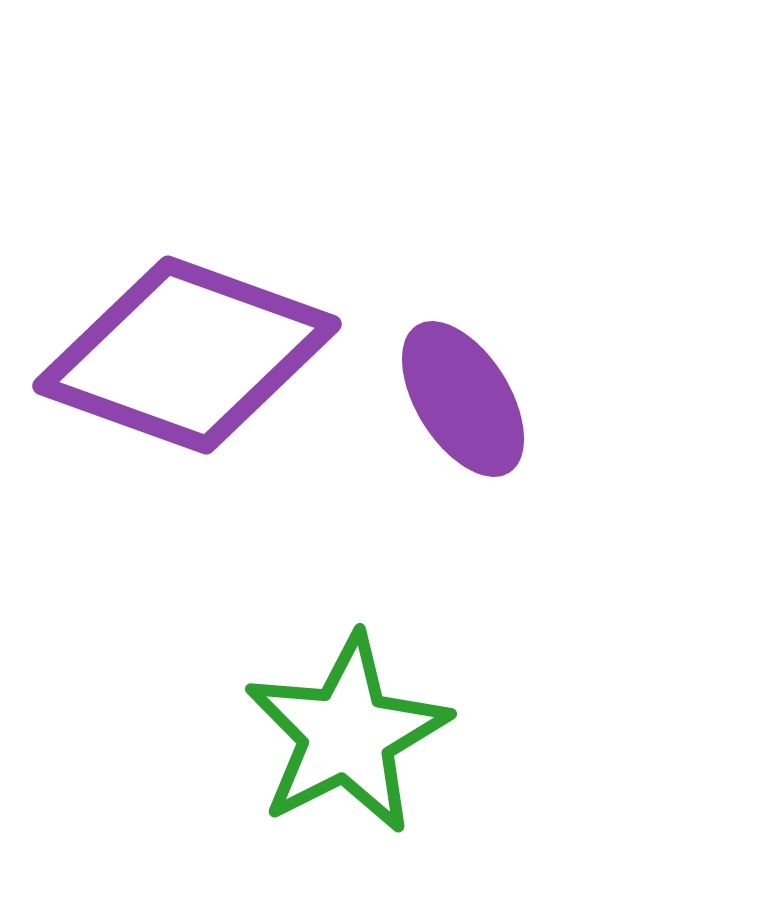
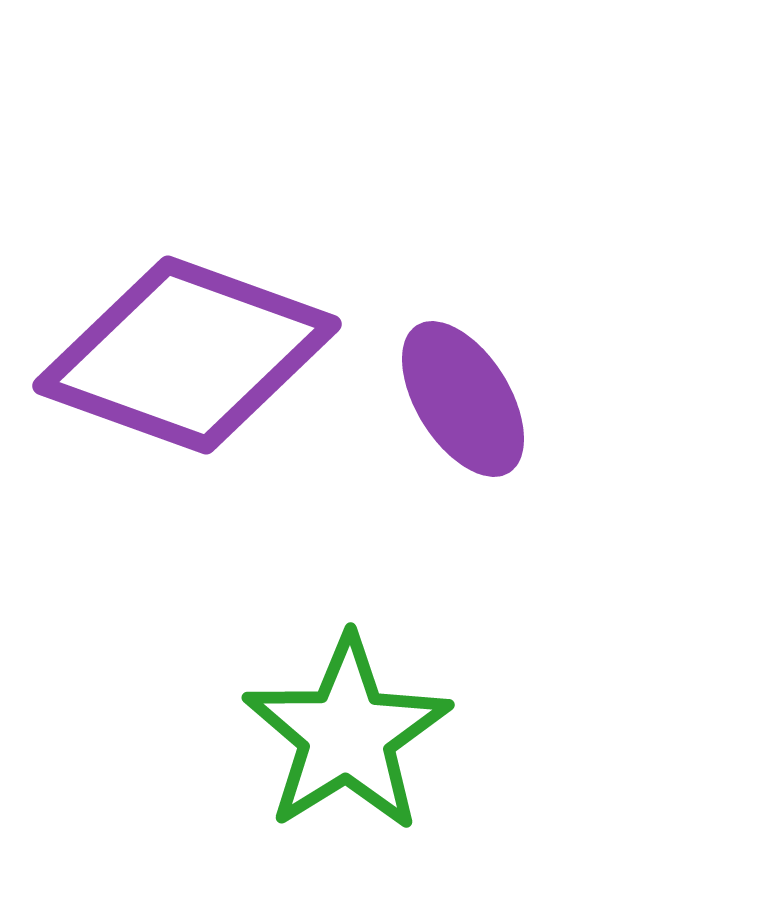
green star: rotated 5 degrees counterclockwise
